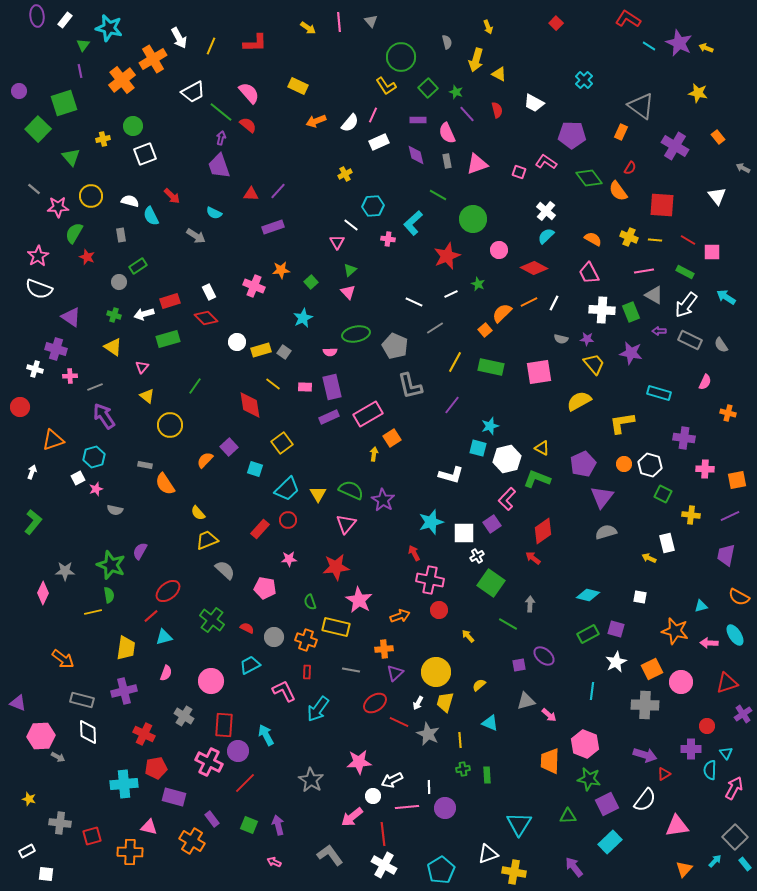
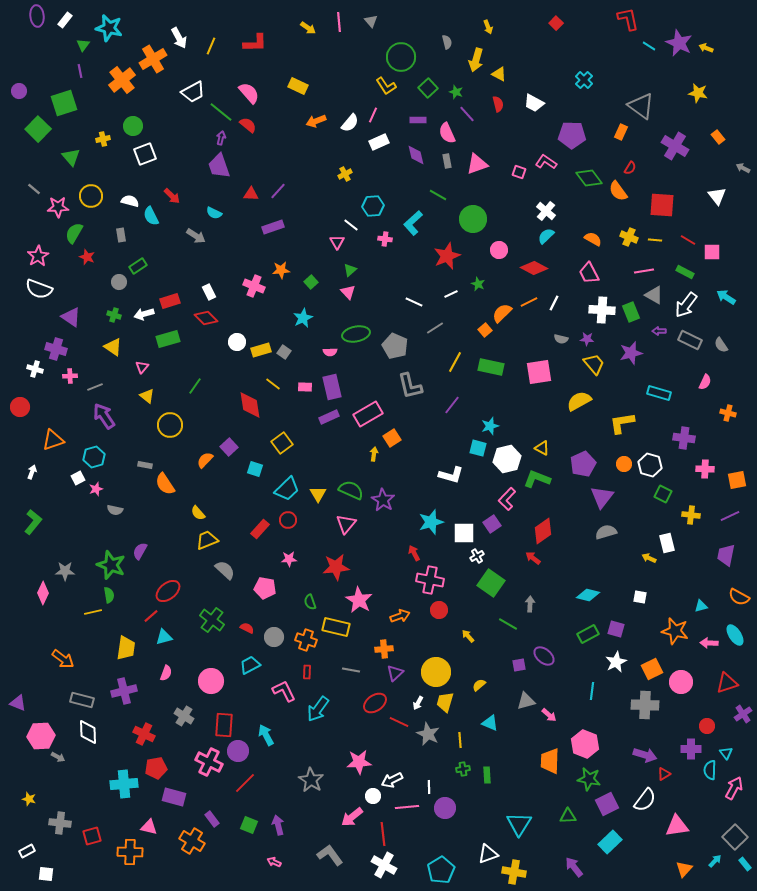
red L-shape at (628, 19): rotated 45 degrees clockwise
red semicircle at (497, 110): moved 1 px right, 6 px up
pink cross at (388, 239): moved 3 px left
purple star at (631, 353): rotated 25 degrees counterclockwise
